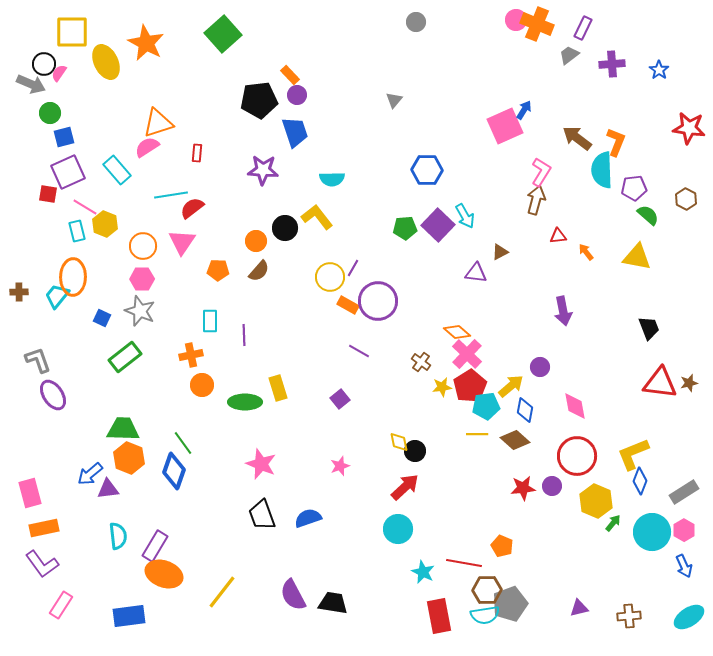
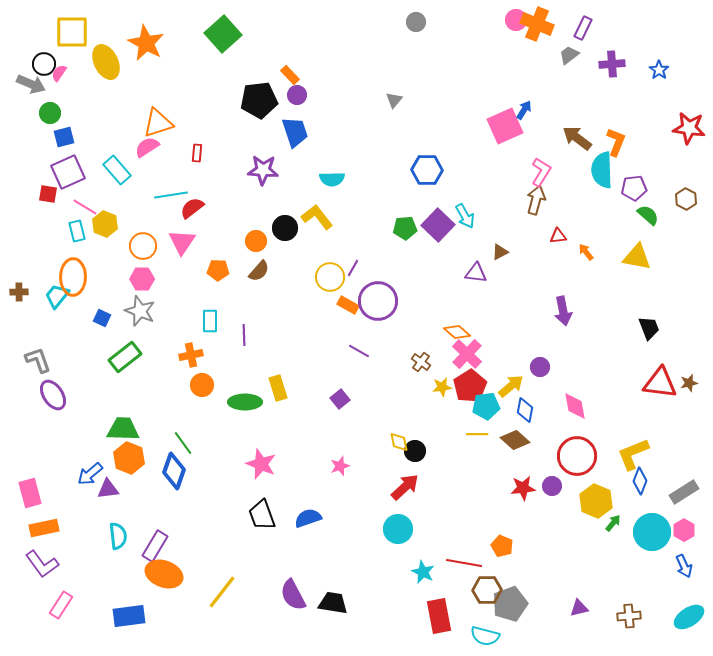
cyan semicircle at (485, 615): moved 21 px down; rotated 24 degrees clockwise
